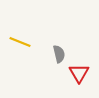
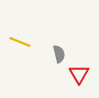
red triangle: moved 1 px down
